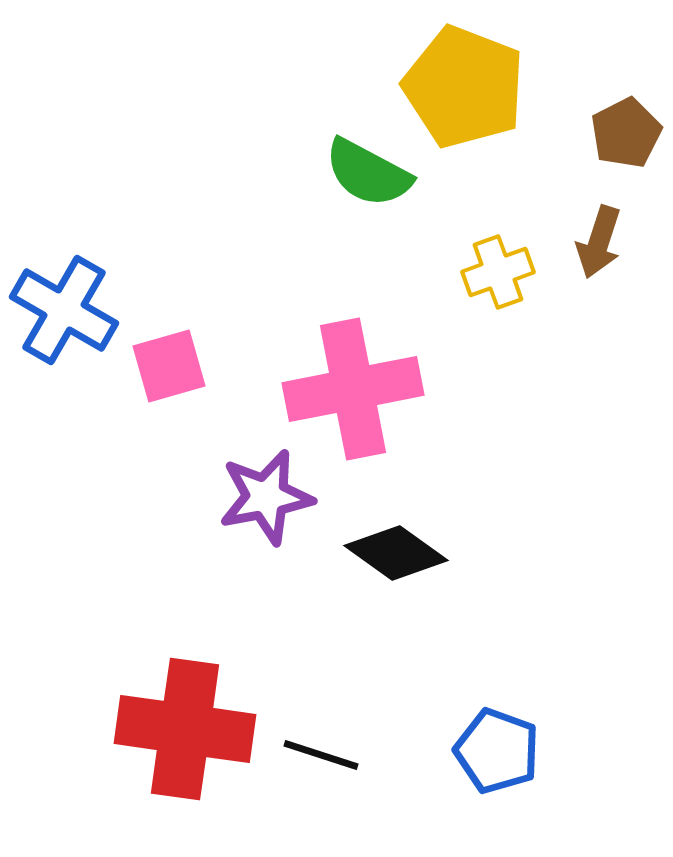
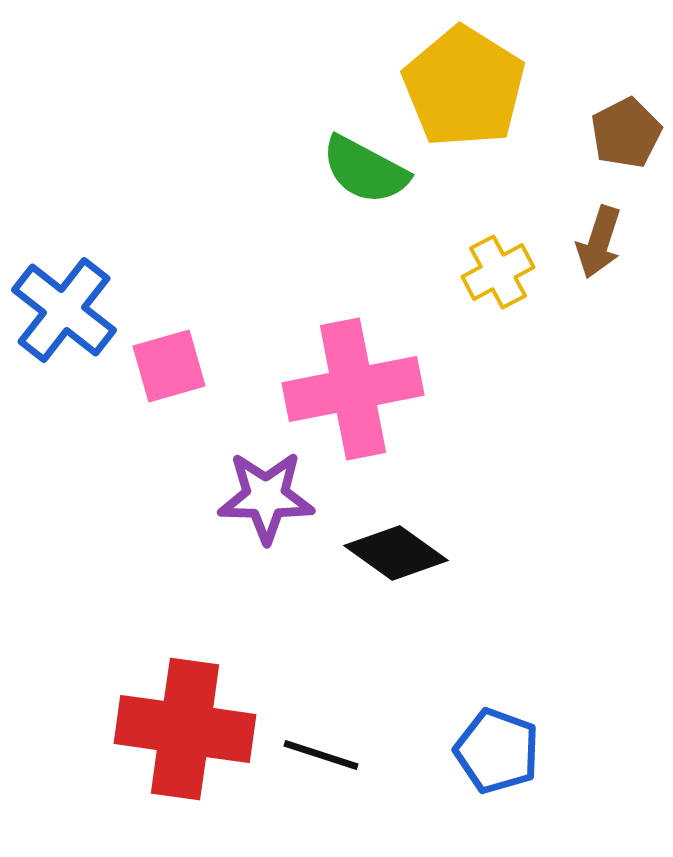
yellow pentagon: rotated 11 degrees clockwise
green semicircle: moved 3 px left, 3 px up
yellow cross: rotated 8 degrees counterclockwise
blue cross: rotated 8 degrees clockwise
purple star: rotated 12 degrees clockwise
